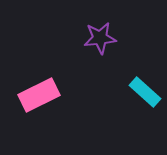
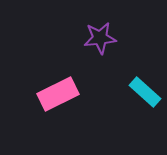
pink rectangle: moved 19 px right, 1 px up
